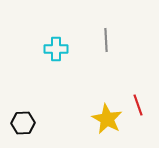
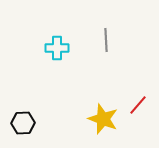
cyan cross: moved 1 px right, 1 px up
red line: rotated 60 degrees clockwise
yellow star: moved 4 px left; rotated 8 degrees counterclockwise
